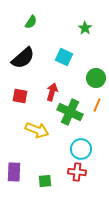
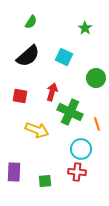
black semicircle: moved 5 px right, 2 px up
orange line: moved 19 px down; rotated 40 degrees counterclockwise
